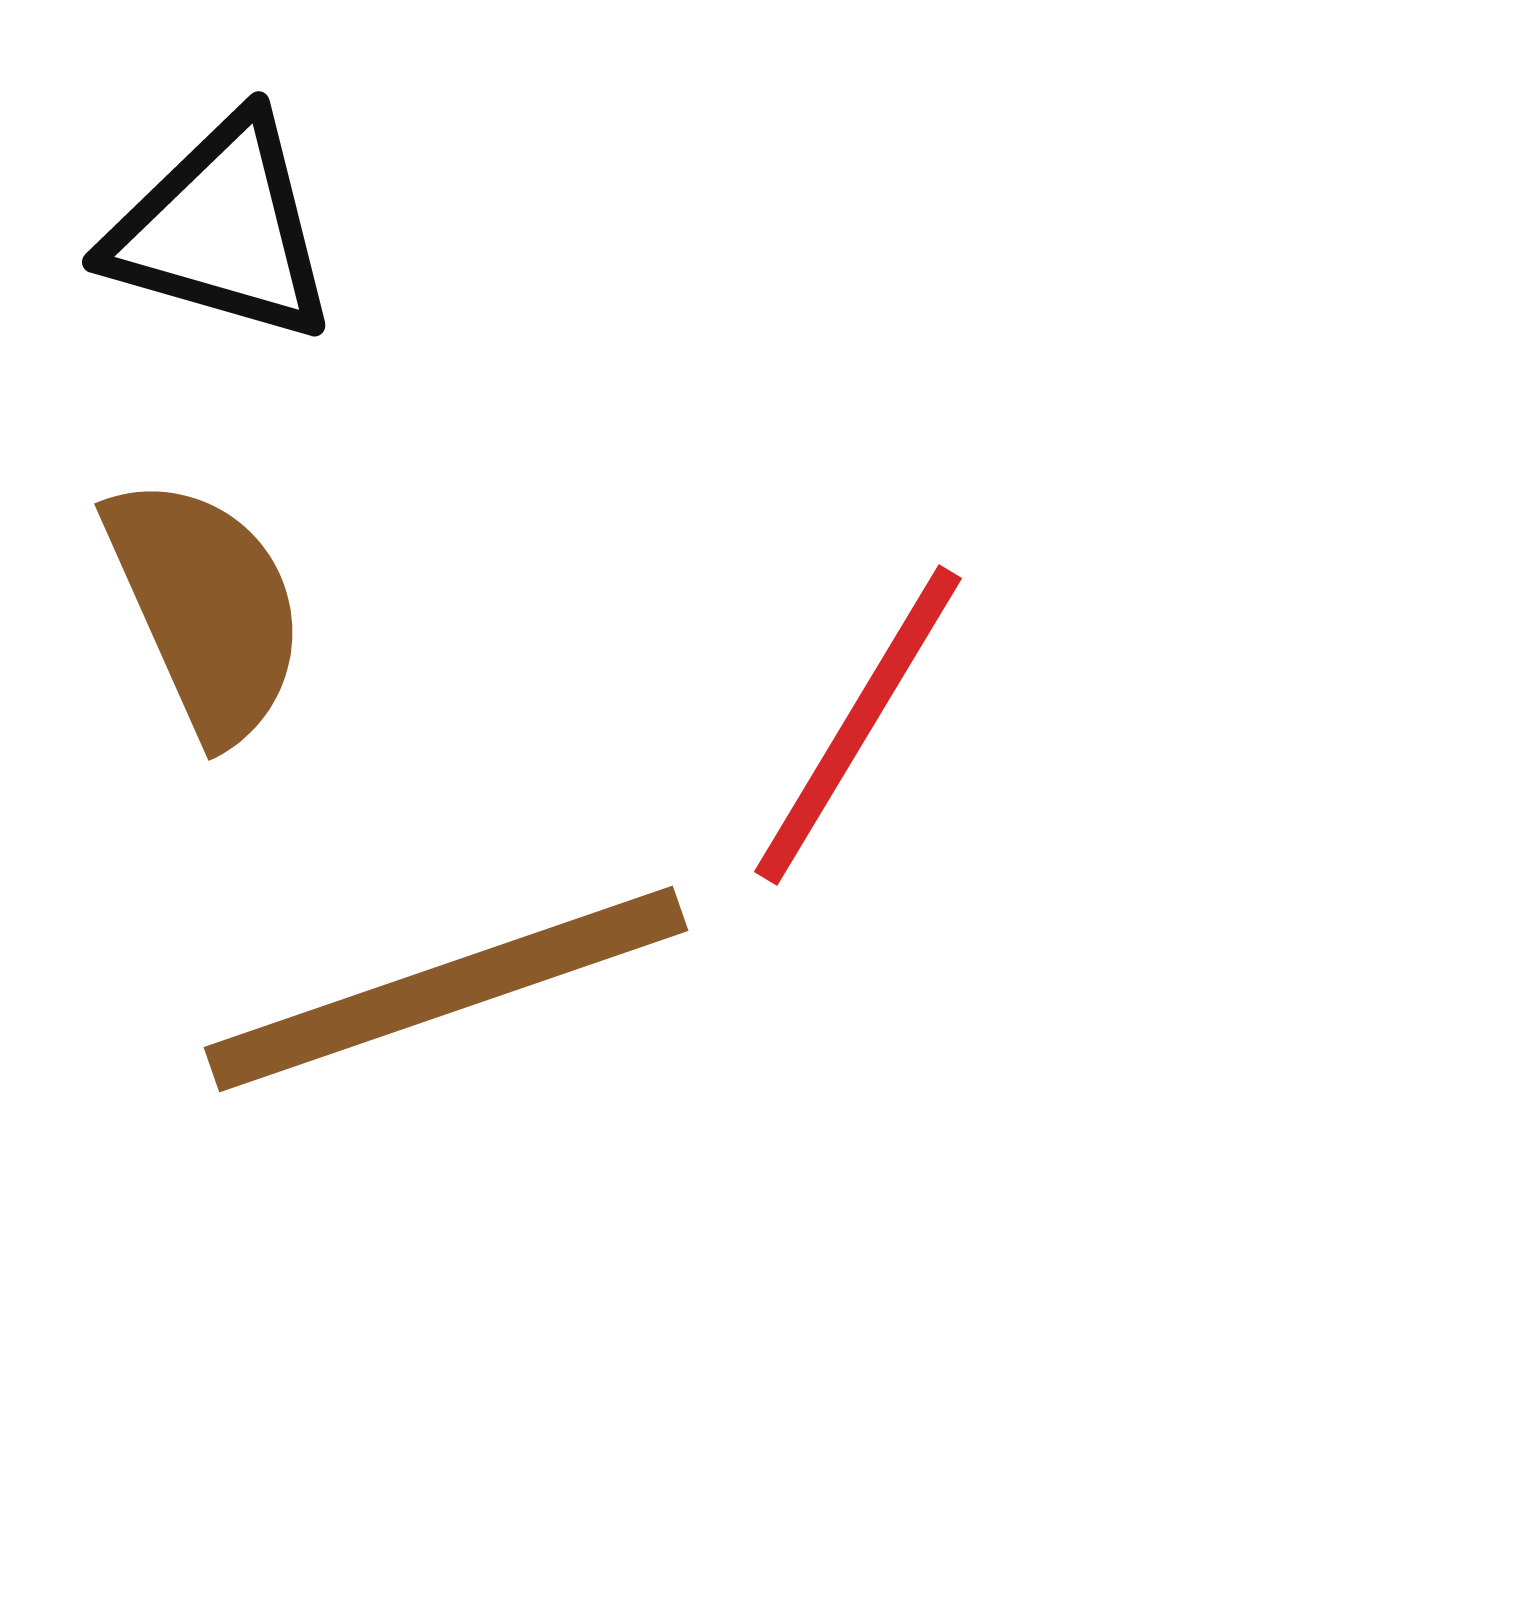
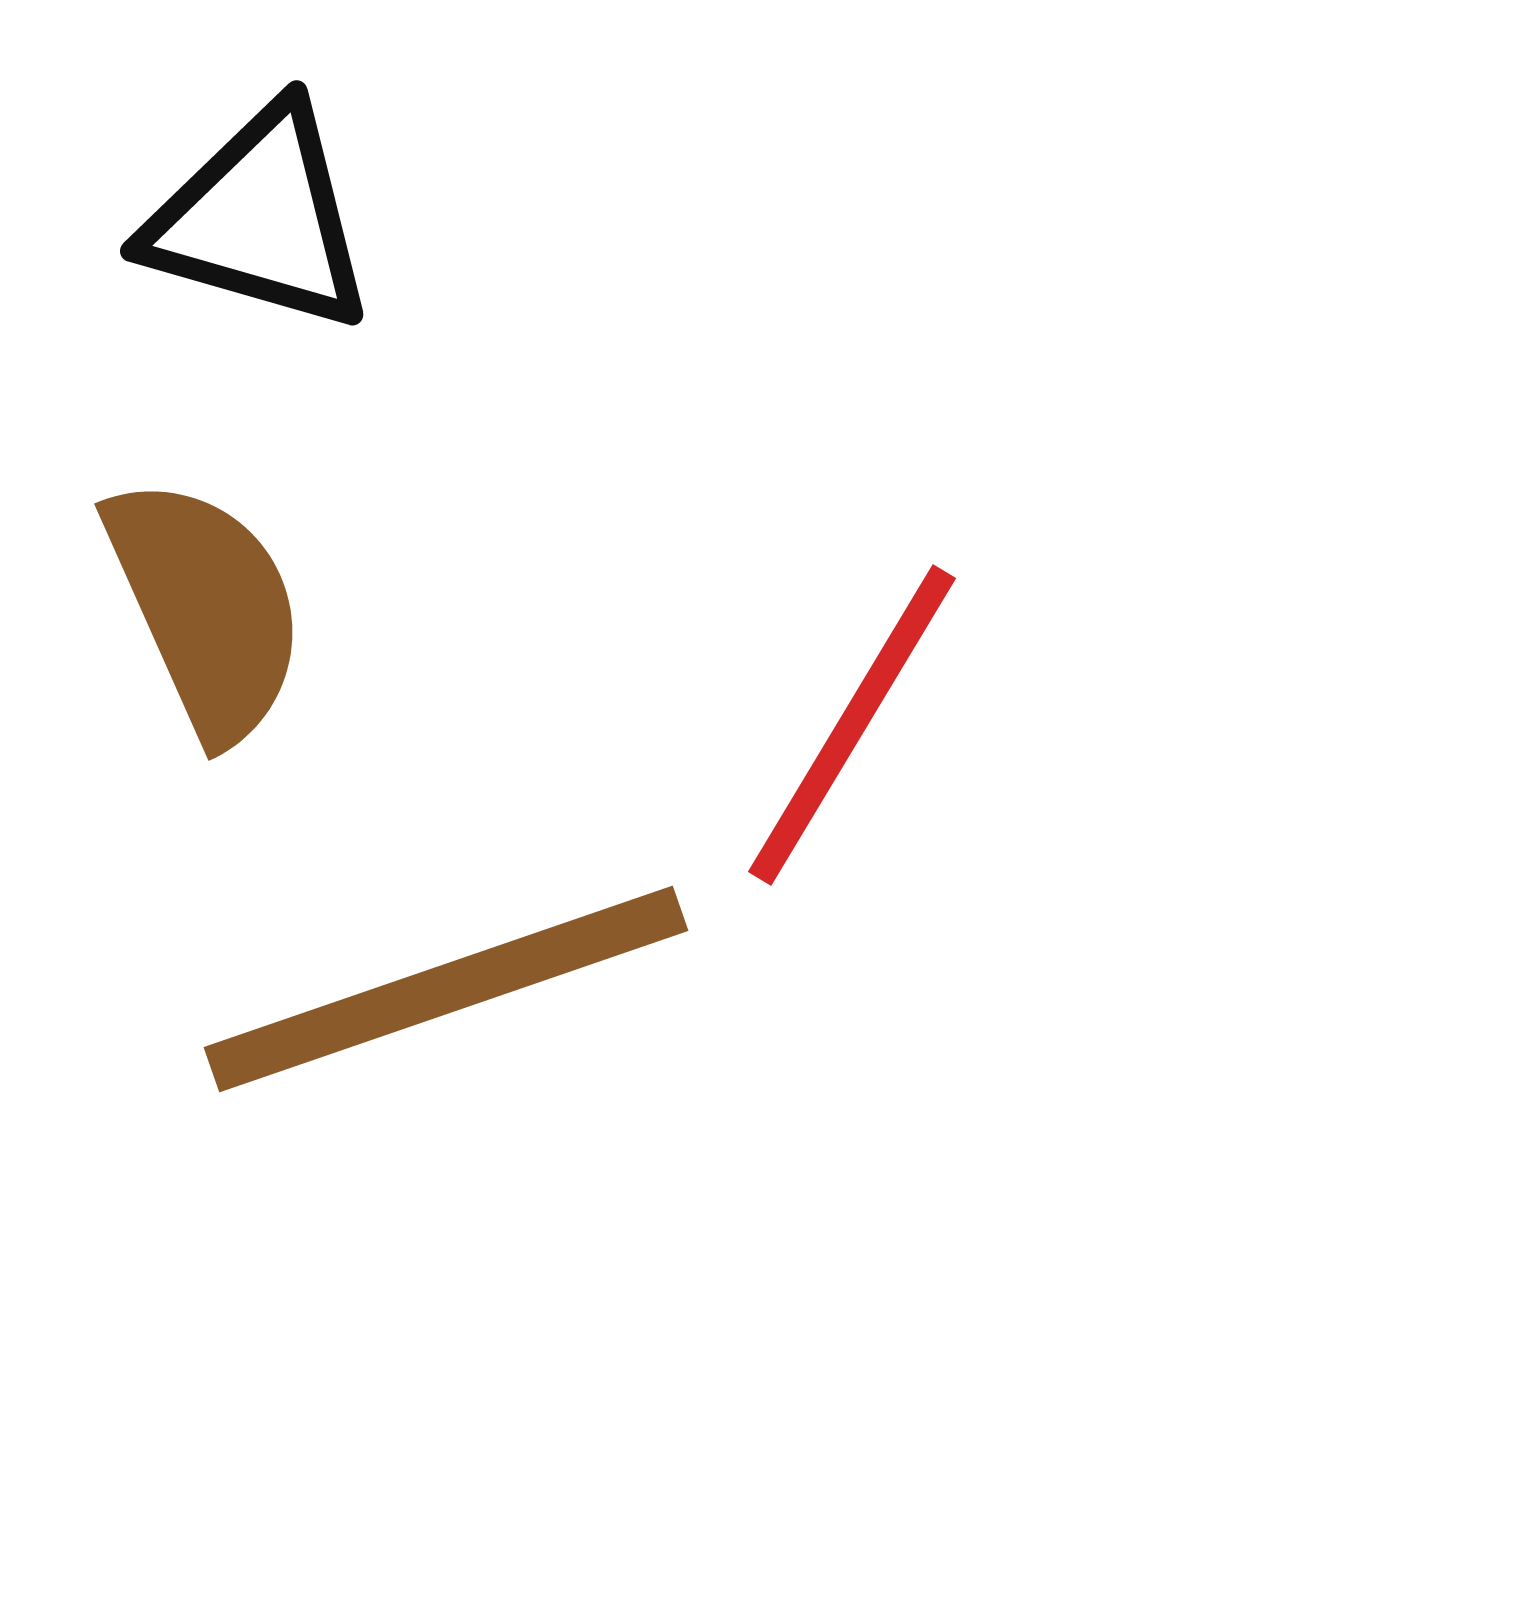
black triangle: moved 38 px right, 11 px up
red line: moved 6 px left
